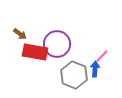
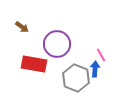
brown arrow: moved 2 px right, 7 px up
red rectangle: moved 1 px left, 12 px down
pink line: moved 1 px left, 1 px up; rotated 72 degrees counterclockwise
gray hexagon: moved 2 px right, 3 px down
